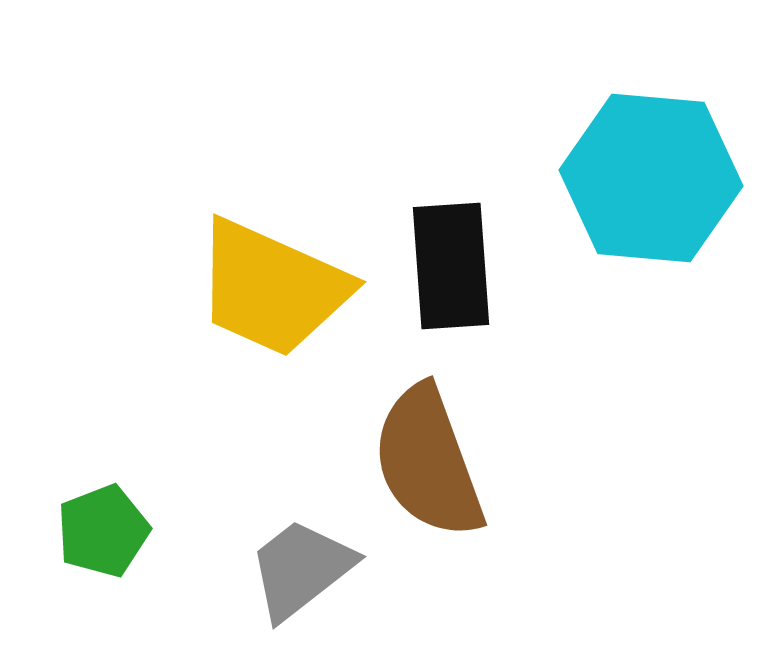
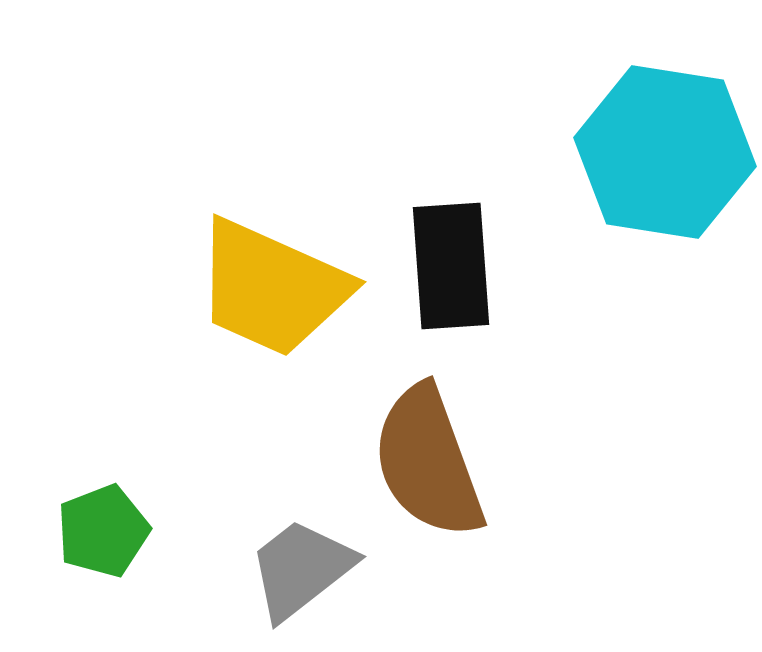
cyan hexagon: moved 14 px right, 26 px up; rotated 4 degrees clockwise
